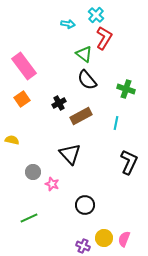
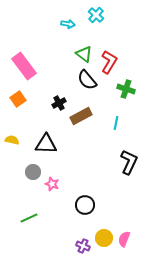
red L-shape: moved 5 px right, 24 px down
orange square: moved 4 px left
black triangle: moved 24 px left, 10 px up; rotated 45 degrees counterclockwise
